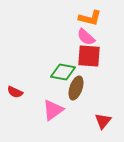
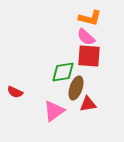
green diamond: rotated 20 degrees counterclockwise
pink triangle: moved 1 px right, 1 px down
red triangle: moved 15 px left, 17 px up; rotated 42 degrees clockwise
